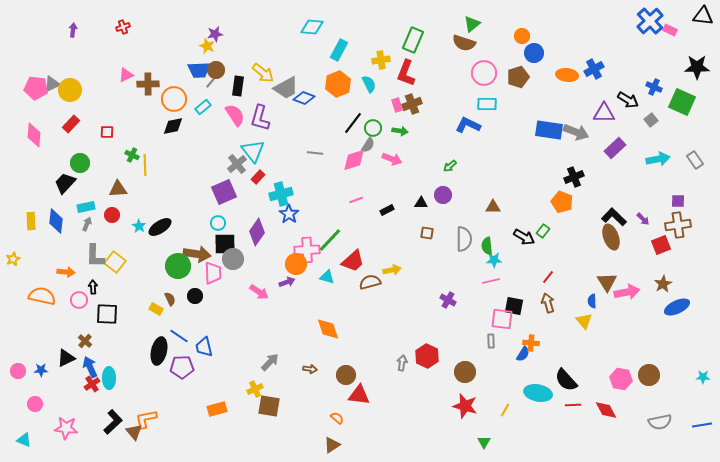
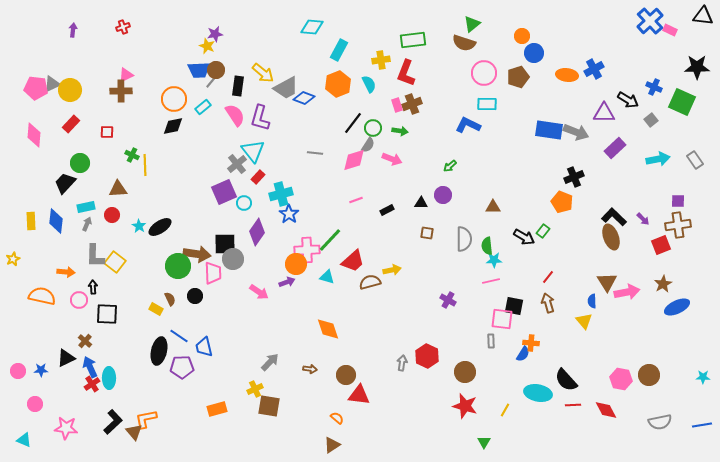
green rectangle at (413, 40): rotated 60 degrees clockwise
brown cross at (148, 84): moved 27 px left, 7 px down
cyan circle at (218, 223): moved 26 px right, 20 px up
